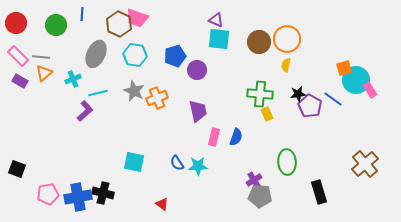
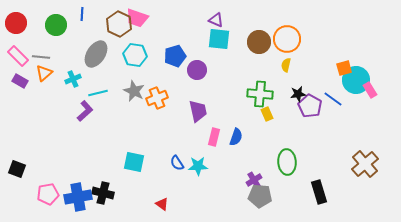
gray ellipse at (96, 54): rotated 8 degrees clockwise
